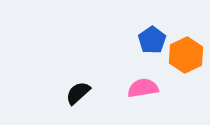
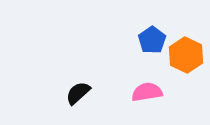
orange hexagon: rotated 8 degrees counterclockwise
pink semicircle: moved 4 px right, 4 px down
